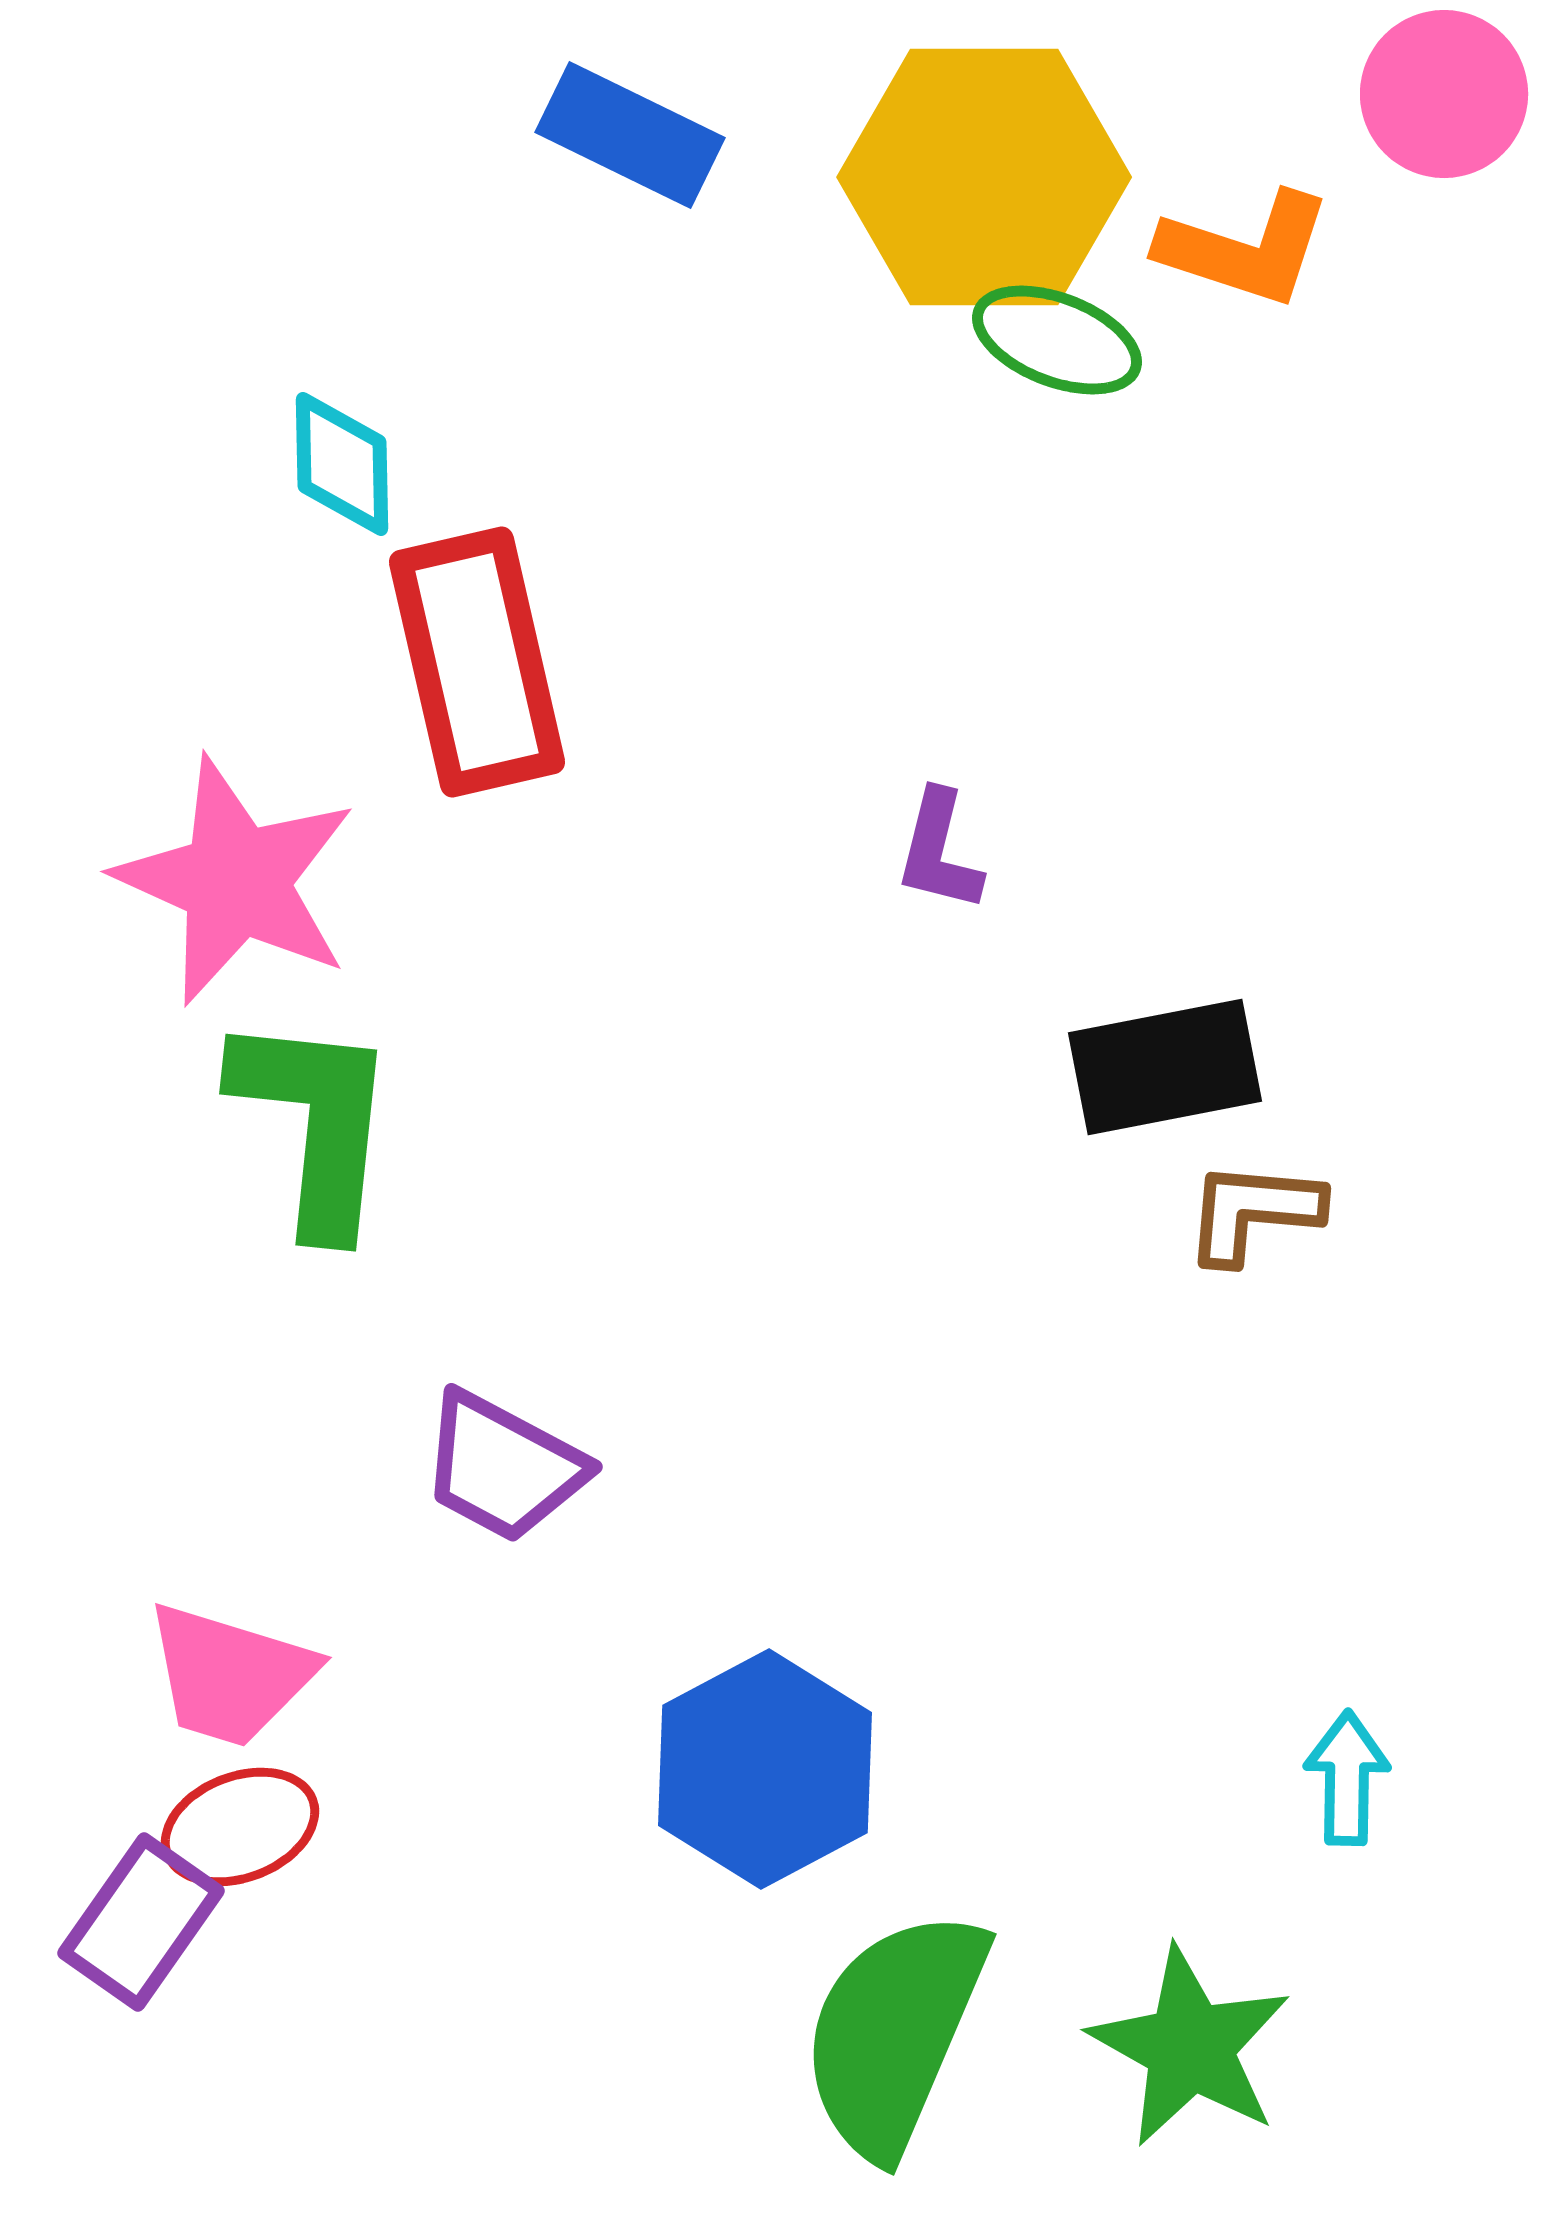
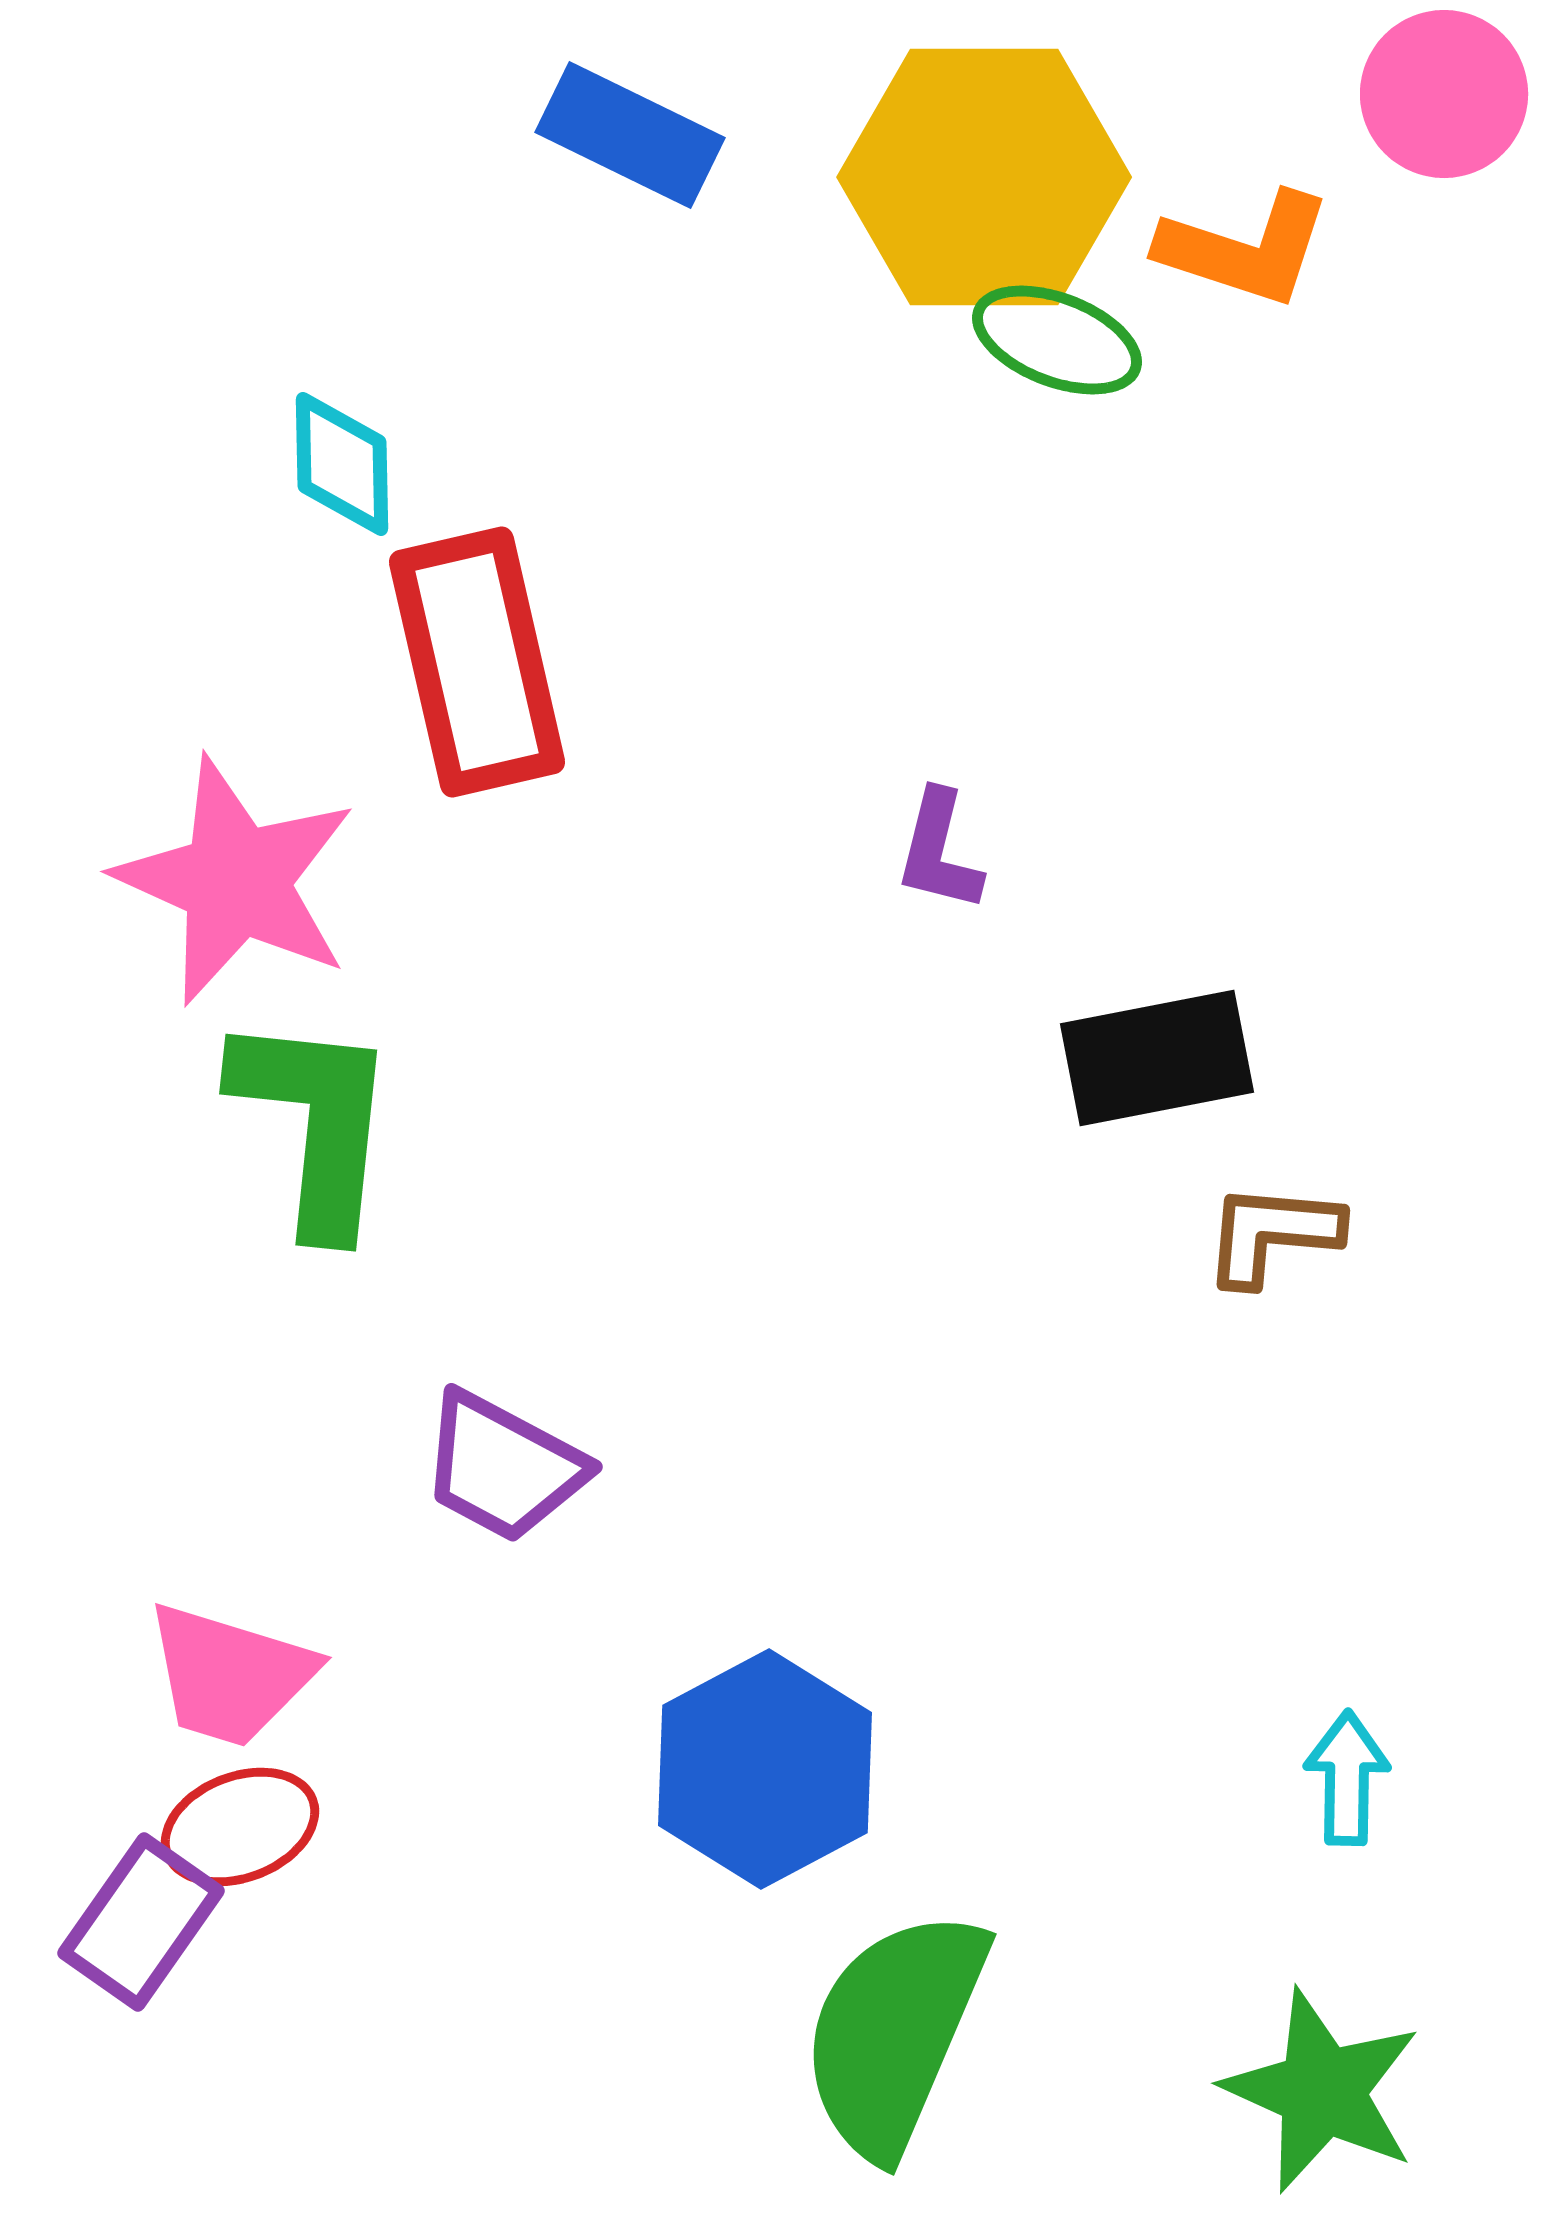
black rectangle: moved 8 px left, 9 px up
brown L-shape: moved 19 px right, 22 px down
green star: moved 132 px right, 44 px down; rotated 5 degrees counterclockwise
